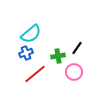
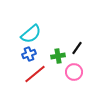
blue cross: moved 3 px right, 1 px down
